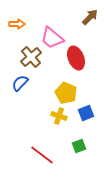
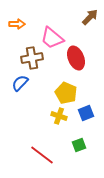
brown cross: moved 1 px right, 1 px down; rotated 30 degrees clockwise
green square: moved 1 px up
